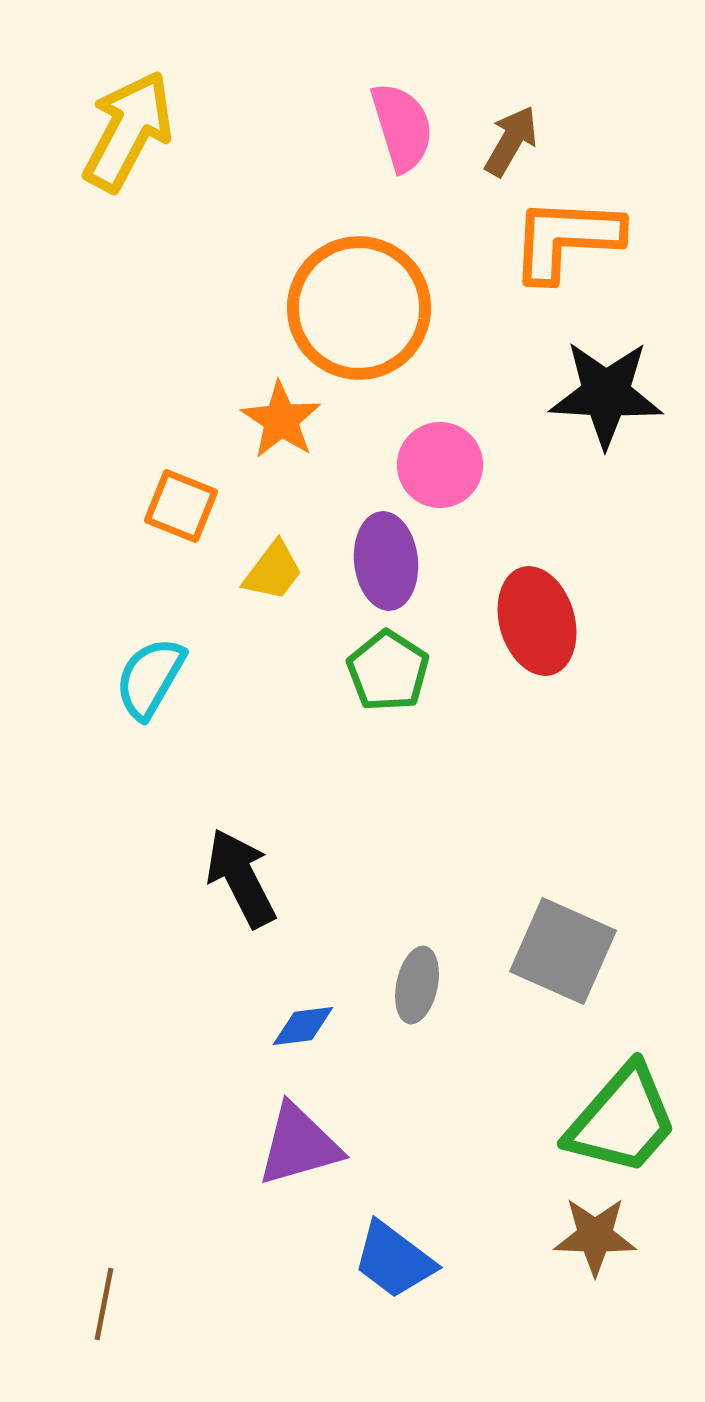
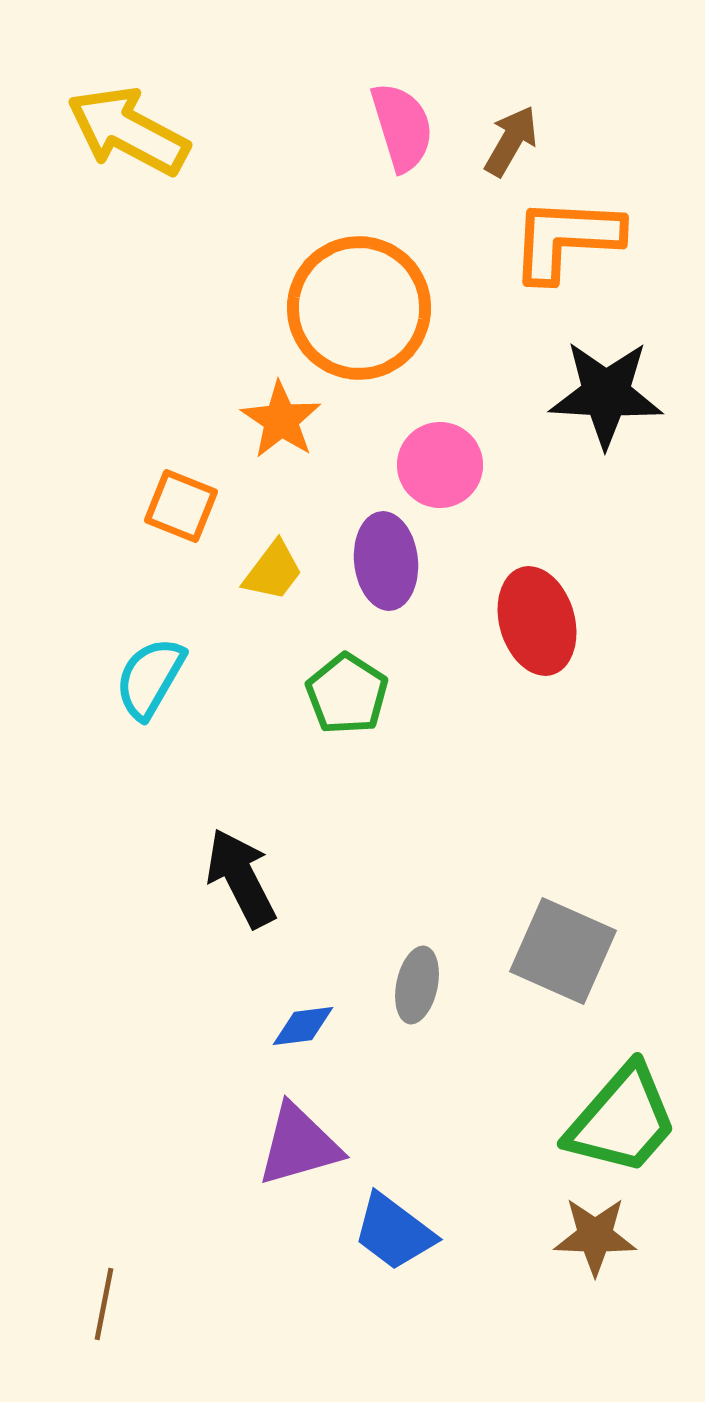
yellow arrow: rotated 90 degrees counterclockwise
green pentagon: moved 41 px left, 23 px down
blue trapezoid: moved 28 px up
